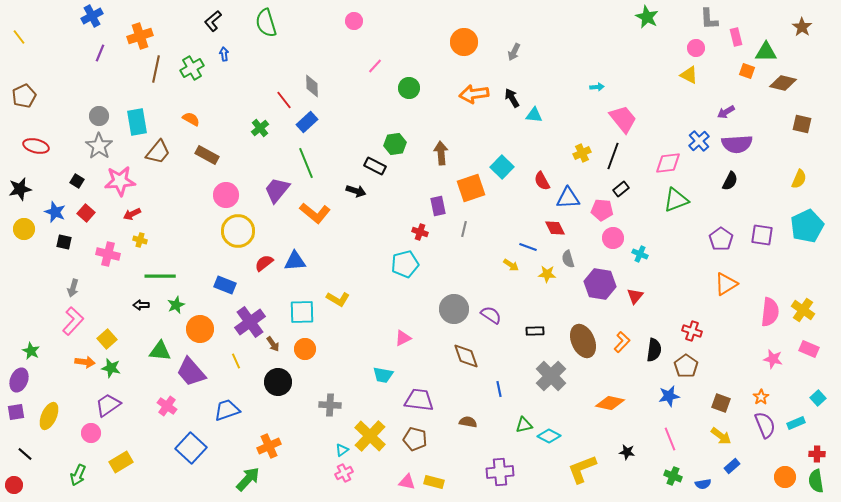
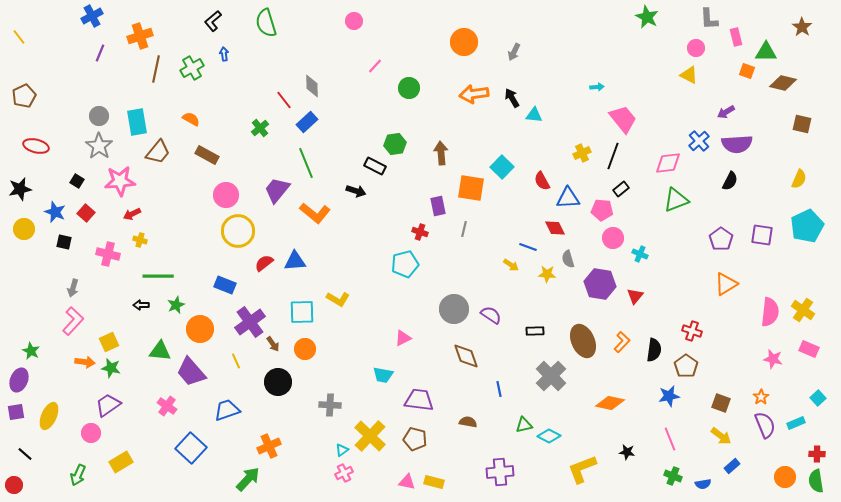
orange square at (471, 188): rotated 28 degrees clockwise
green line at (160, 276): moved 2 px left
yellow square at (107, 339): moved 2 px right, 3 px down; rotated 18 degrees clockwise
